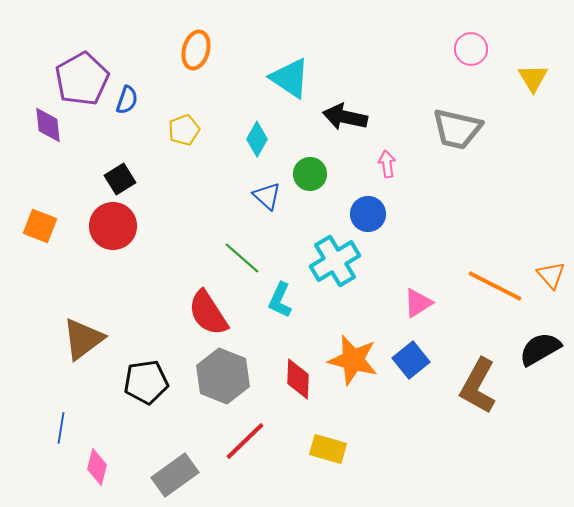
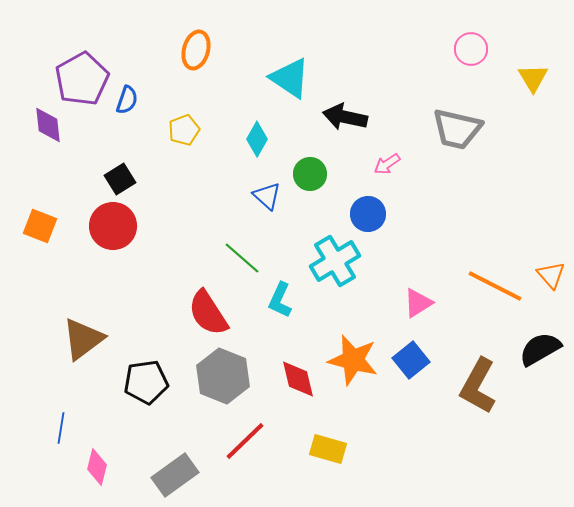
pink arrow: rotated 116 degrees counterclockwise
red diamond: rotated 15 degrees counterclockwise
